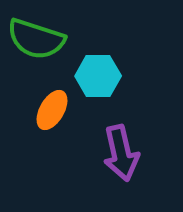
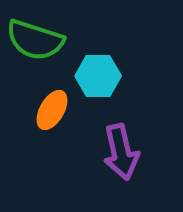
green semicircle: moved 1 px left, 1 px down
purple arrow: moved 1 px up
